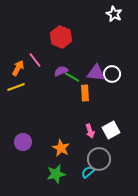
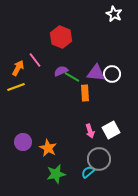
orange star: moved 13 px left
